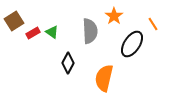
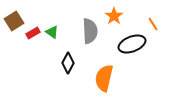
black ellipse: rotated 36 degrees clockwise
